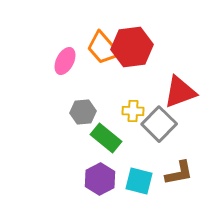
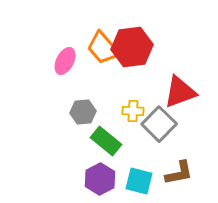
green rectangle: moved 3 px down
